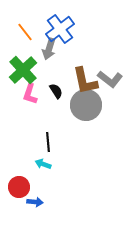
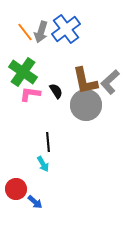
blue cross: moved 6 px right
gray arrow: moved 8 px left, 17 px up
green cross: moved 2 px down; rotated 12 degrees counterclockwise
gray L-shape: moved 3 px down; rotated 100 degrees clockwise
pink L-shape: rotated 80 degrees clockwise
cyan arrow: rotated 140 degrees counterclockwise
red circle: moved 3 px left, 2 px down
blue arrow: rotated 35 degrees clockwise
